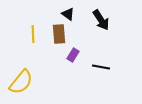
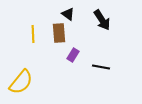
black arrow: moved 1 px right
brown rectangle: moved 1 px up
